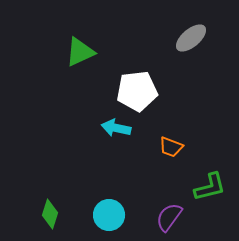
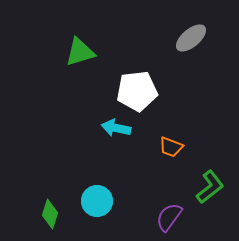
green triangle: rotated 8 degrees clockwise
green L-shape: rotated 24 degrees counterclockwise
cyan circle: moved 12 px left, 14 px up
